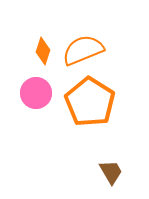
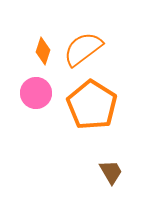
orange semicircle: moved 1 px up; rotated 15 degrees counterclockwise
orange pentagon: moved 2 px right, 3 px down
